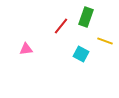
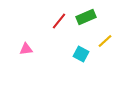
green rectangle: rotated 48 degrees clockwise
red line: moved 2 px left, 5 px up
yellow line: rotated 63 degrees counterclockwise
